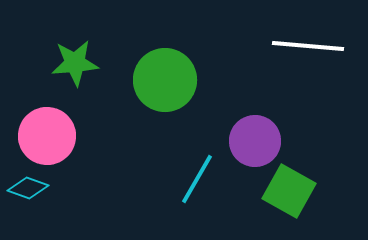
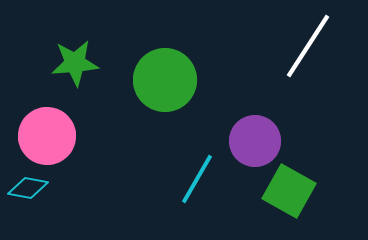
white line: rotated 62 degrees counterclockwise
cyan diamond: rotated 9 degrees counterclockwise
